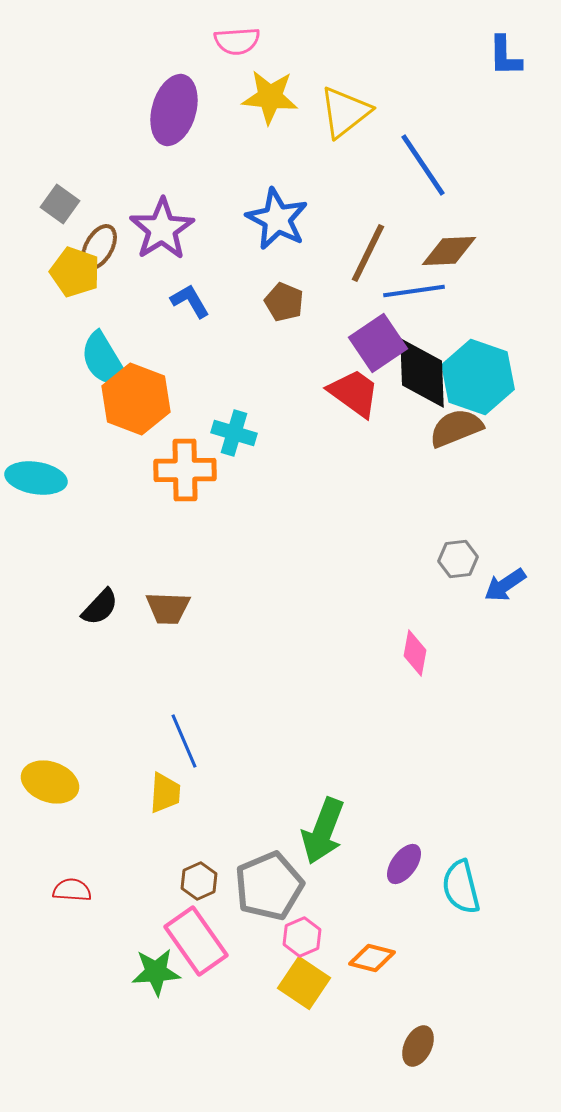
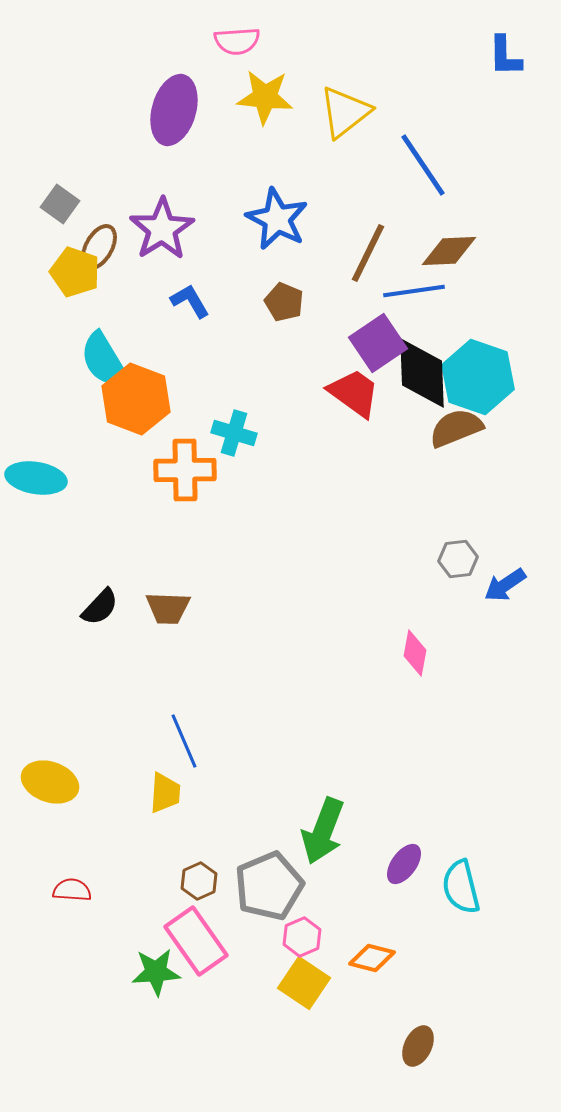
yellow star at (270, 97): moved 5 px left
